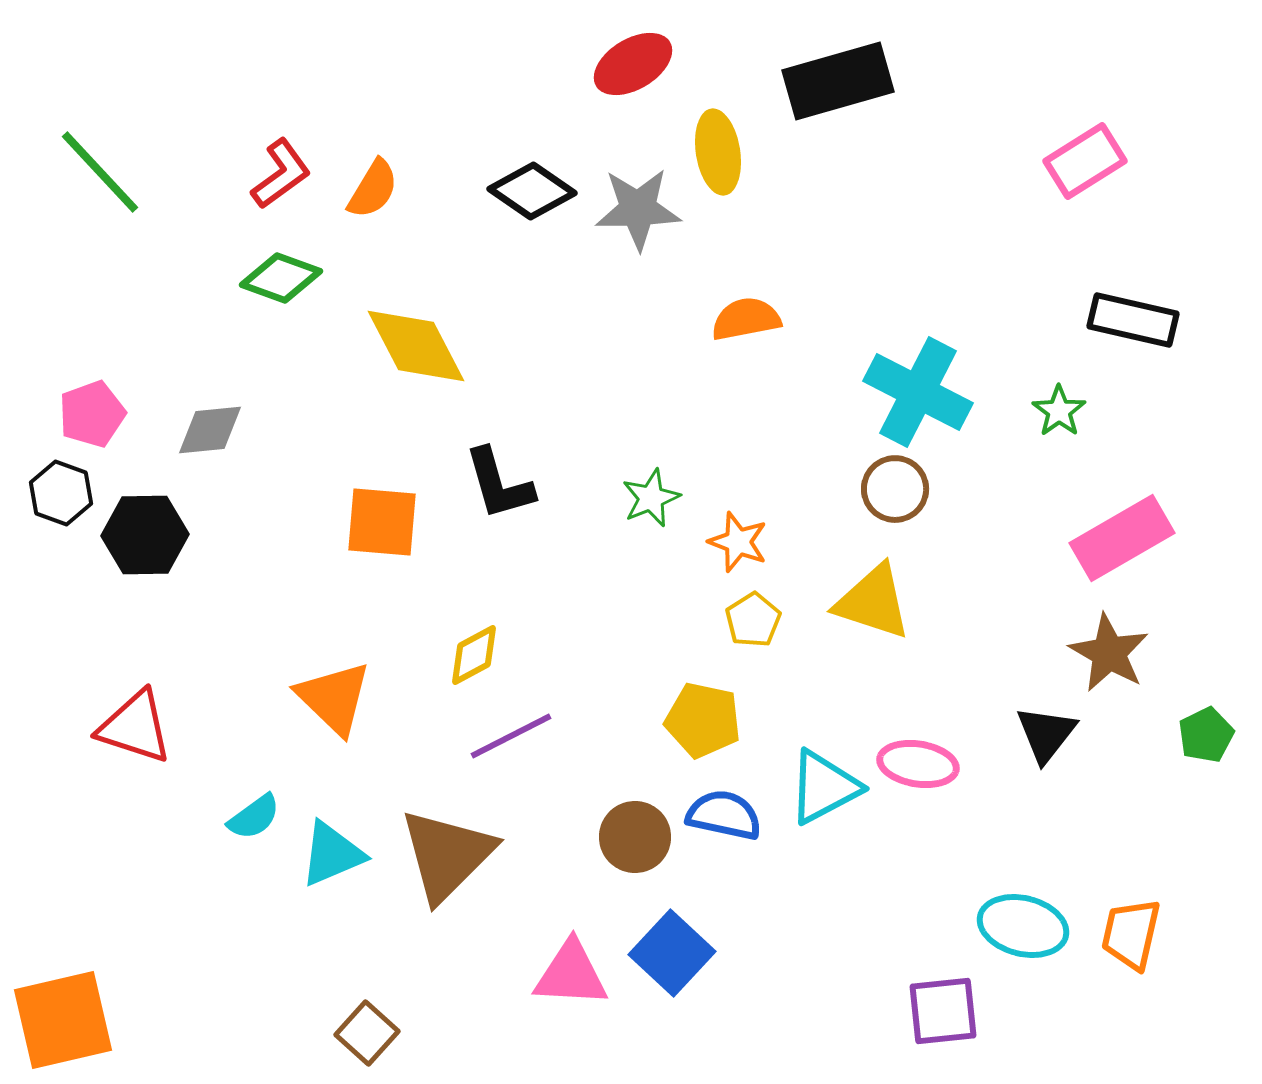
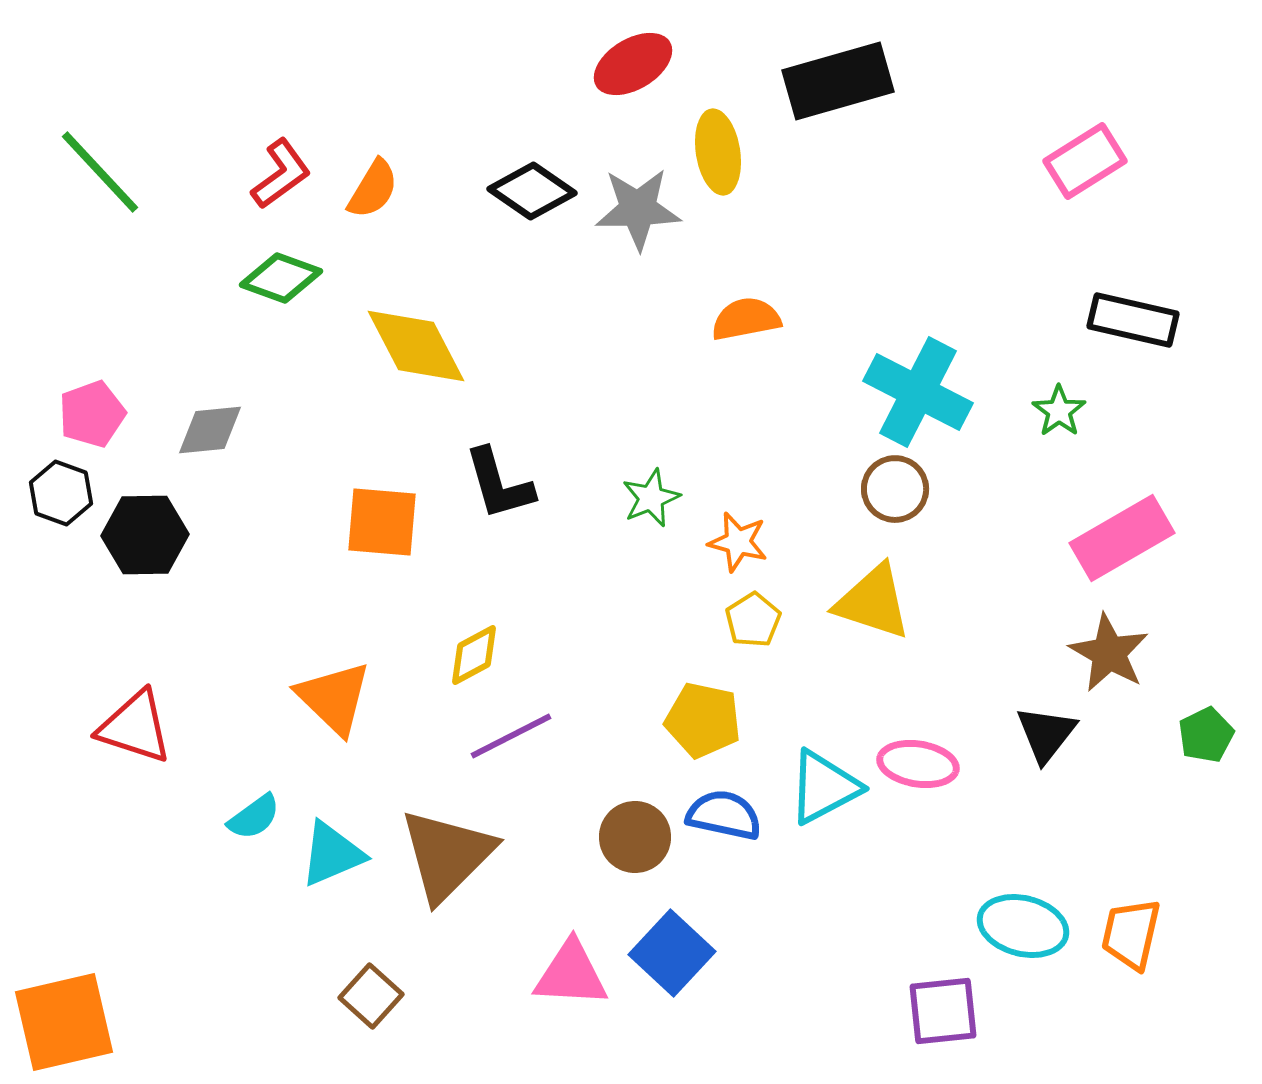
orange star at (738, 542): rotated 6 degrees counterclockwise
orange square at (63, 1020): moved 1 px right, 2 px down
brown square at (367, 1033): moved 4 px right, 37 px up
